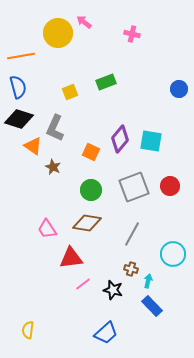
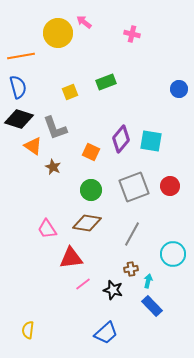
gray L-shape: rotated 44 degrees counterclockwise
purple diamond: moved 1 px right
brown cross: rotated 24 degrees counterclockwise
